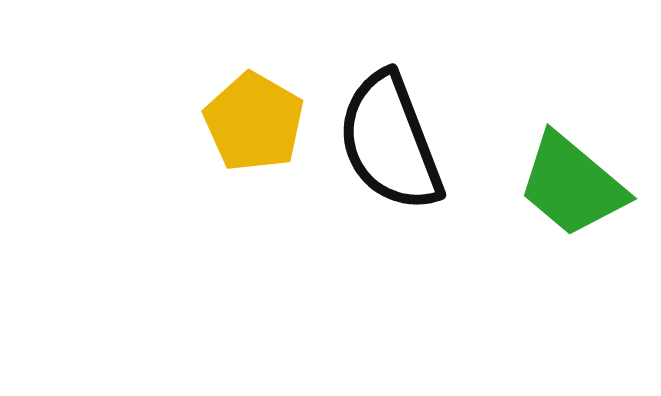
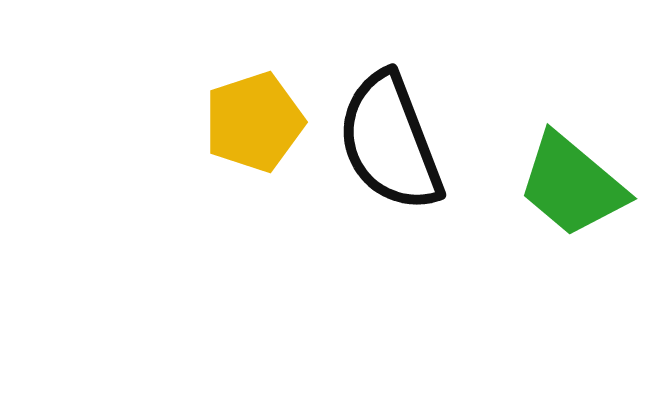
yellow pentagon: rotated 24 degrees clockwise
